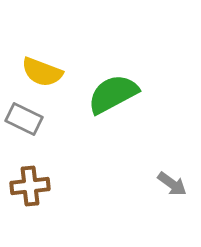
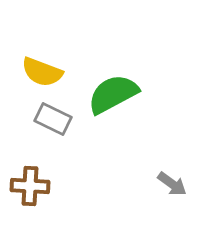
gray rectangle: moved 29 px right
brown cross: rotated 9 degrees clockwise
